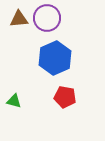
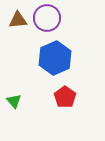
brown triangle: moved 1 px left, 1 px down
red pentagon: rotated 25 degrees clockwise
green triangle: rotated 35 degrees clockwise
